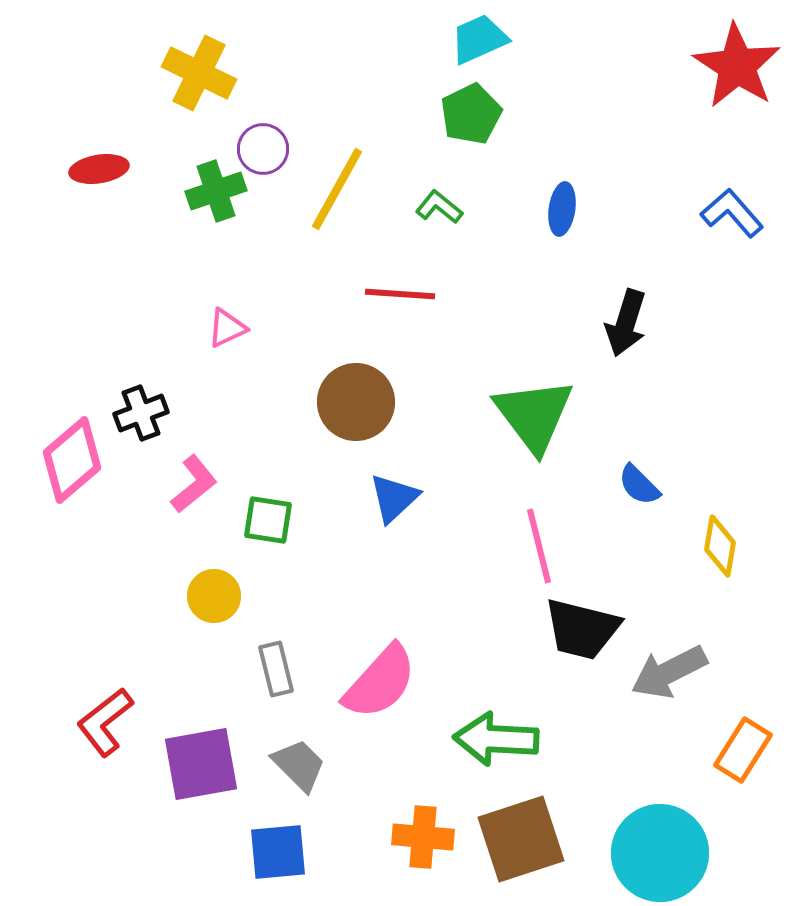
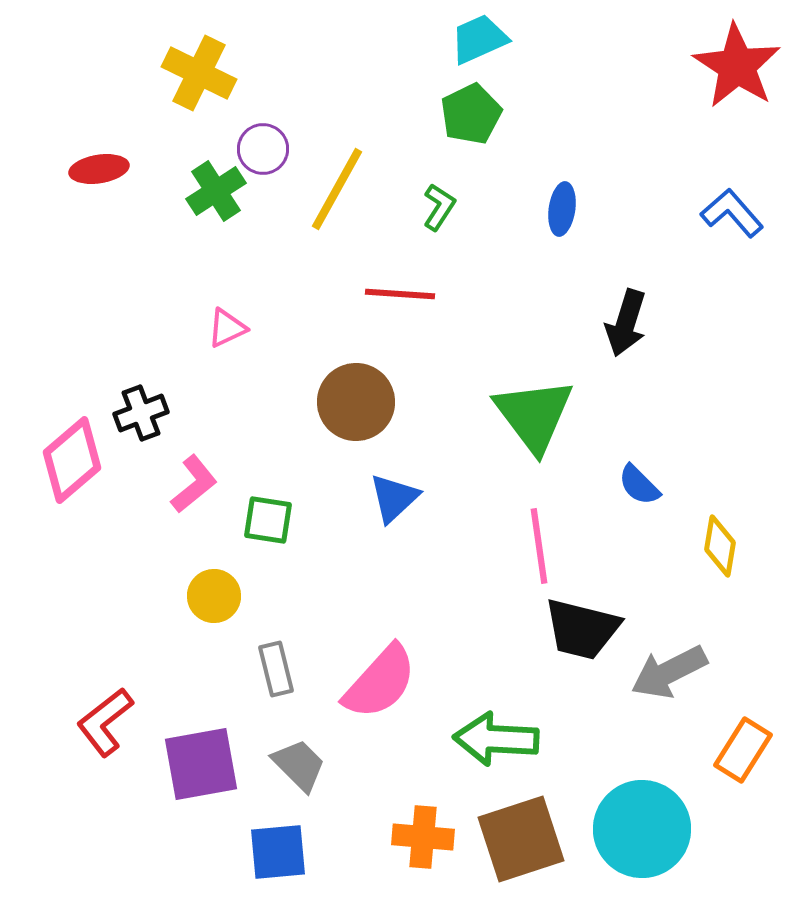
green cross: rotated 14 degrees counterclockwise
green L-shape: rotated 84 degrees clockwise
pink line: rotated 6 degrees clockwise
cyan circle: moved 18 px left, 24 px up
